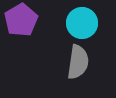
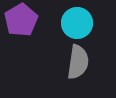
cyan circle: moved 5 px left
